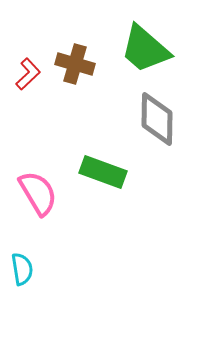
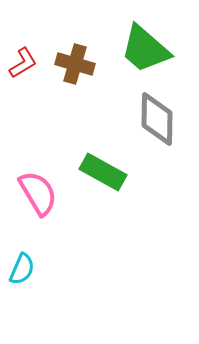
red L-shape: moved 5 px left, 11 px up; rotated 12 degrees clockwise
green rectangle: rotated 9 degrees clockwise
cyan semicircle: rotated 32 degrees clockwise
